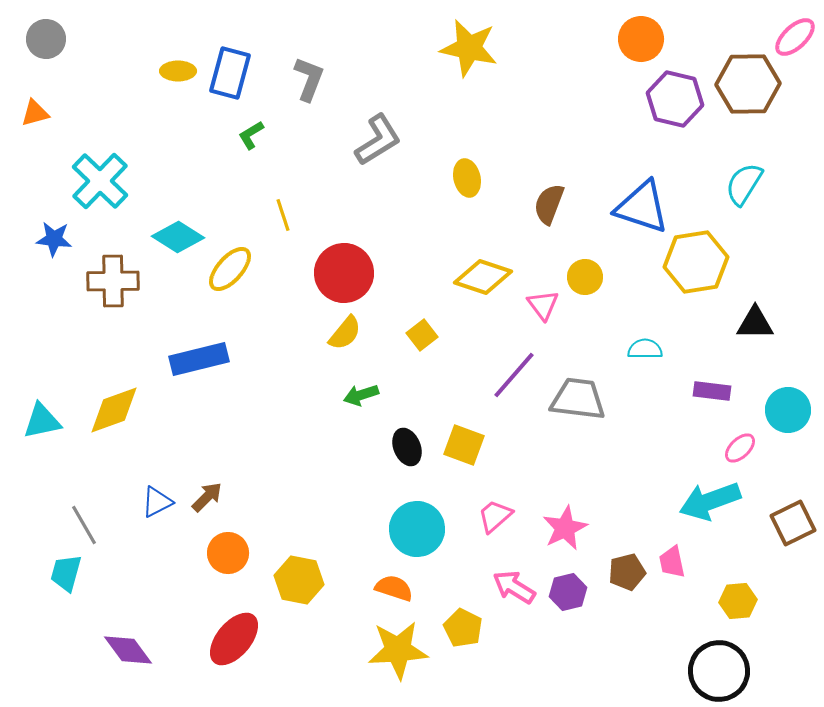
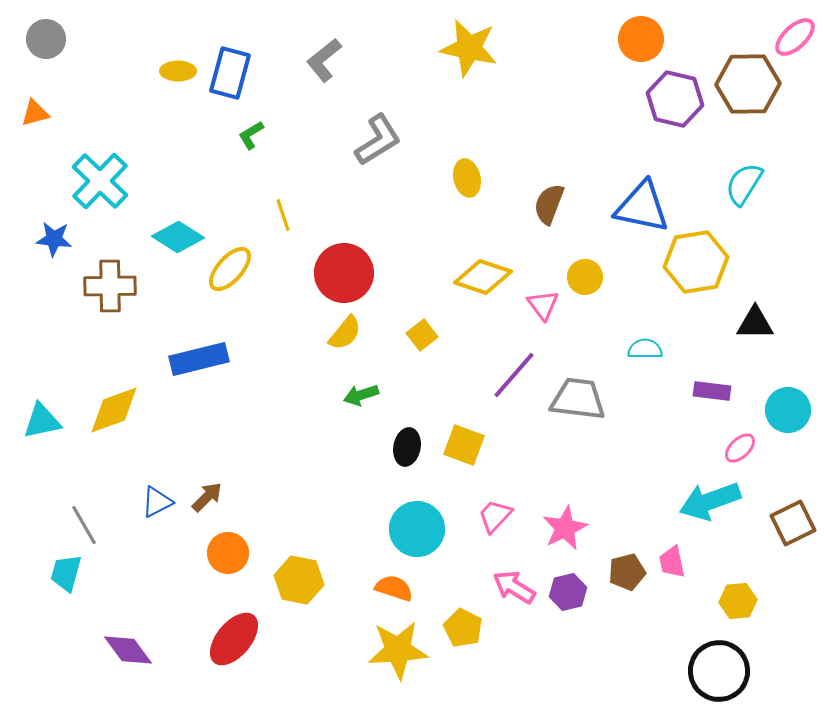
gray L-shape at (309, 79): moved 15 px right, 19 px up; rotated 150 degrees counterclockwise
blue triangle at (642, 207): rotated 6 degrees counterclockwise
brown cross at (113, 281): moved 3 px left, 5 px down
black ellipse at (407, 447): rotated 33 degrees clockwise
pink trapezoid at (495, 516): rotated 6 degrees counterclockwise
